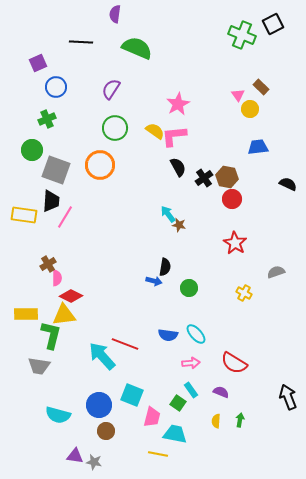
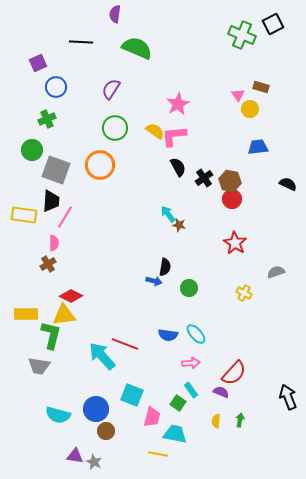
brown rectangle at (261, 87): rotated 28 degrees counterclockwise
brown hexagon at (227, 177): moved 3 px right, 4 px down
pink semicircle at (57, 278): moved 3 px left, 35 px up
red semicircle at (234, 363): moved 10 px down; rotated 80 degrees counterclockwise
blue circle at (99, 405): moved 3 px left, 4 px down
gray star at (94, 462): rotated 14 degrees clockwise
